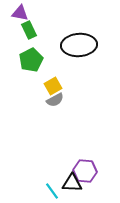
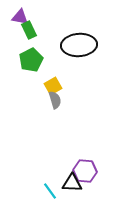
purple triangle: moved 4 px down
gray semicircle: rotated 78 degrees counterclockwise
cyan line: moved 2 px left
